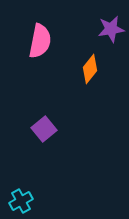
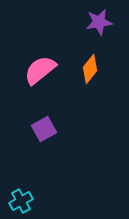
purple star: moved 12 px left, 7 px up
pink semicircle: moved 29 px down; rotated 140 degrees counterclockwise
purple square: rotated 10 degrees clockwise
